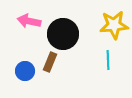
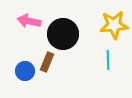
brown rectangle: moved 3 px left
